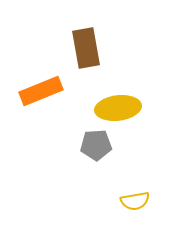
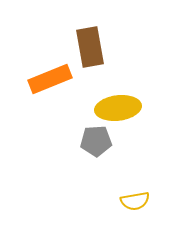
brown rectangle: moved 4 px right, 1 px up
orange rectangle: moved 9 px right, 12 px up
gray pentagon: moved 4 px up
